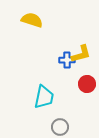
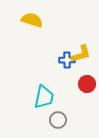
gray circle: moved 2 px left, 7 px up
